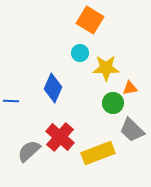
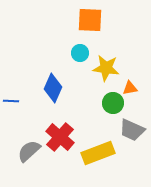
orange square: rotated 28 degrees counterclockwise
yellow star: rotated 8 degrees clockwise
gray trapezoid: rotated 20 degrees counterclockwise
